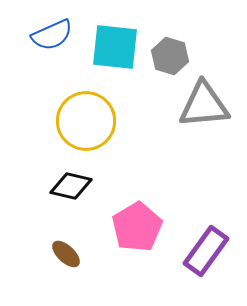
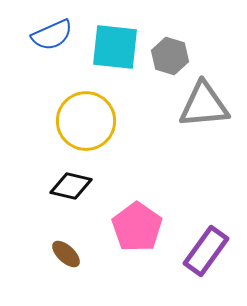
pink pentagon: rotated 6 degrees counterclockwise
